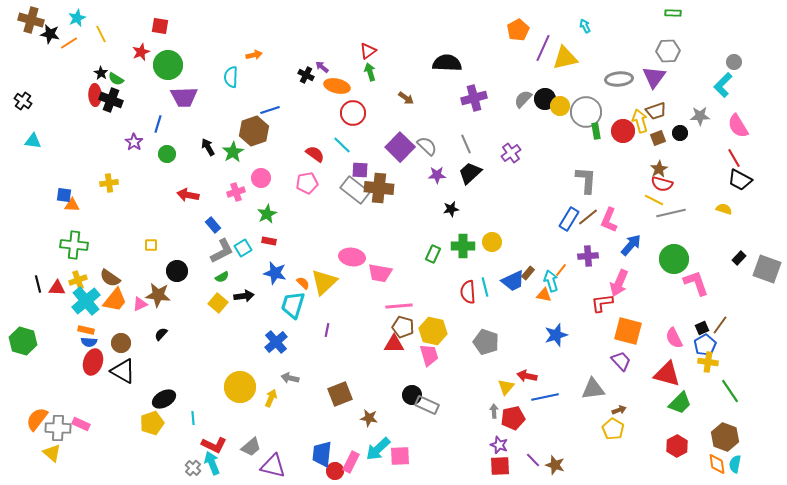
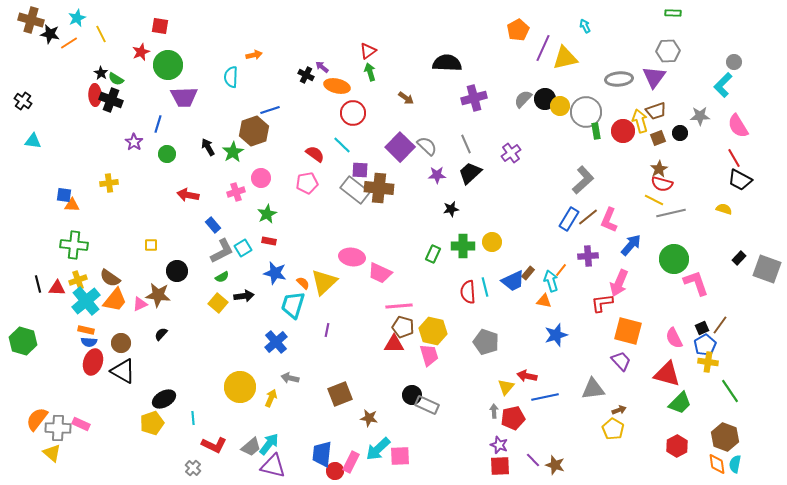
gray L-shape at (586, 180): moved 3 px left; rotated 44 degrees clockwise
pink trapezoid at (380, 273): rotated 15 degrees clockwise
orange triangle at (544, 295): moved 6 px down
cyan arrow at (212, 463): moved 57 px right, 19 px up; rotated 60 degrees clockwise
